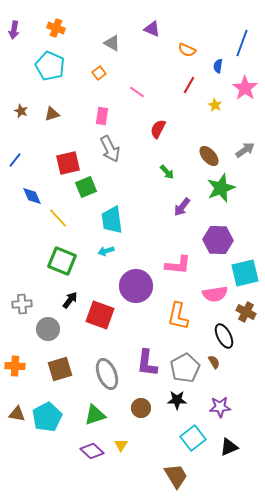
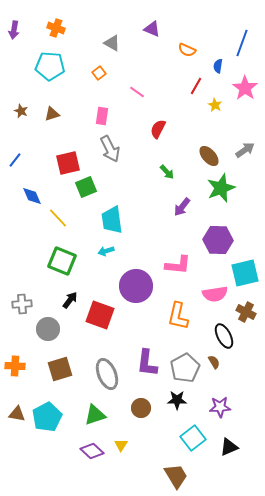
cyan pentagon at (50, 66): rotated 20 degrees counterclockwise
red line at (189, 85): moved 7 px right, 1 px down
